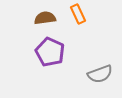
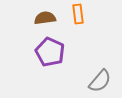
orange rectangle: rotated 18 degrees clockwise
gray semicircle: moved 7 px down; rotated 30 degrees counterclockwise
